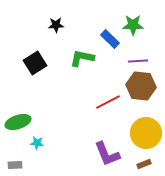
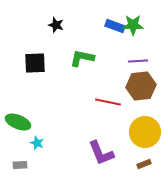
black star: rotated 21 degrees clockwise
blue rectangle: moved 5 px right, 13 px up; rotated 24 degrees counterclockwise
black square: rotated 30 degrees clockwise
brown hexagon: rotated 12 degrees counterclockwise
red line: rotated 40 degrees clockwise
green ellipse: rotated 40 degrees clockwise
yellow circle: moved 1 px left, 1 px up
cyan star: rotated 16 degrees clockwise
purple L-shape: moved 6 px left, 1 px up
gray rectangle: moved 5 px right
